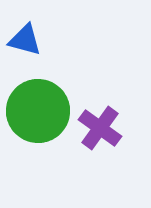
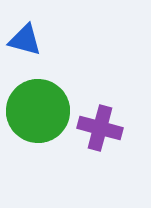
purple cross: rotated 21 degrees counterclockwise
